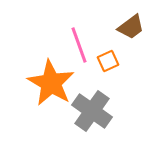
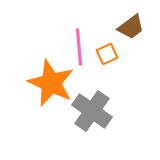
pink line: moved 2 px down; rotated 15 degrees clockwise
orange square: moved 1 px left, 7 px up
orange star: rotated 6 degrees counterclockwise
